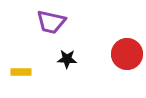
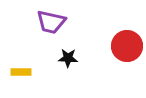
red circle: moved 8 px up
black star: moved 1 px right, 1 px up
